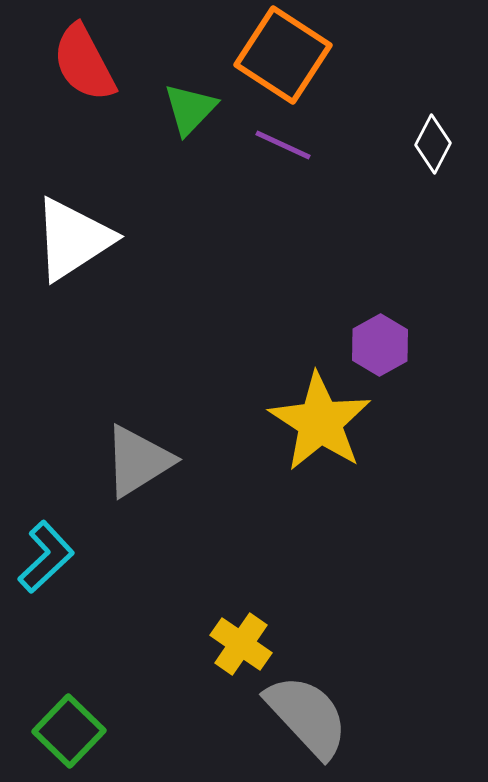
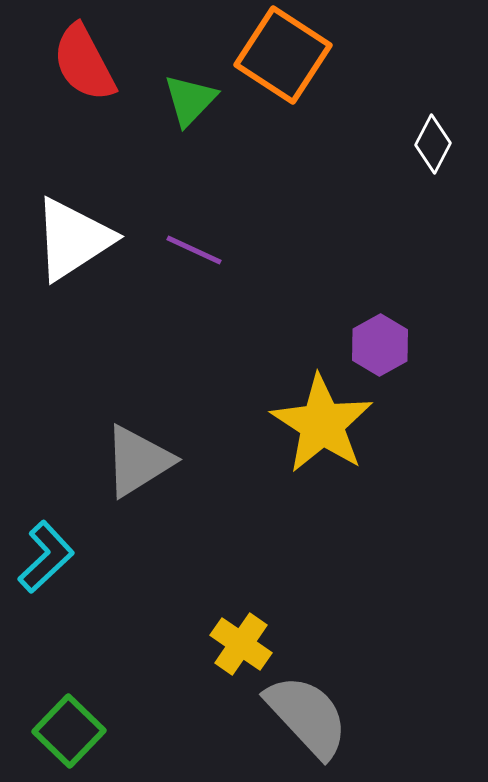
green triangle: moved 9 px up
purple line: moved 89 px left, 105 px down
yellow star: moved 2 px right, 2 px down
